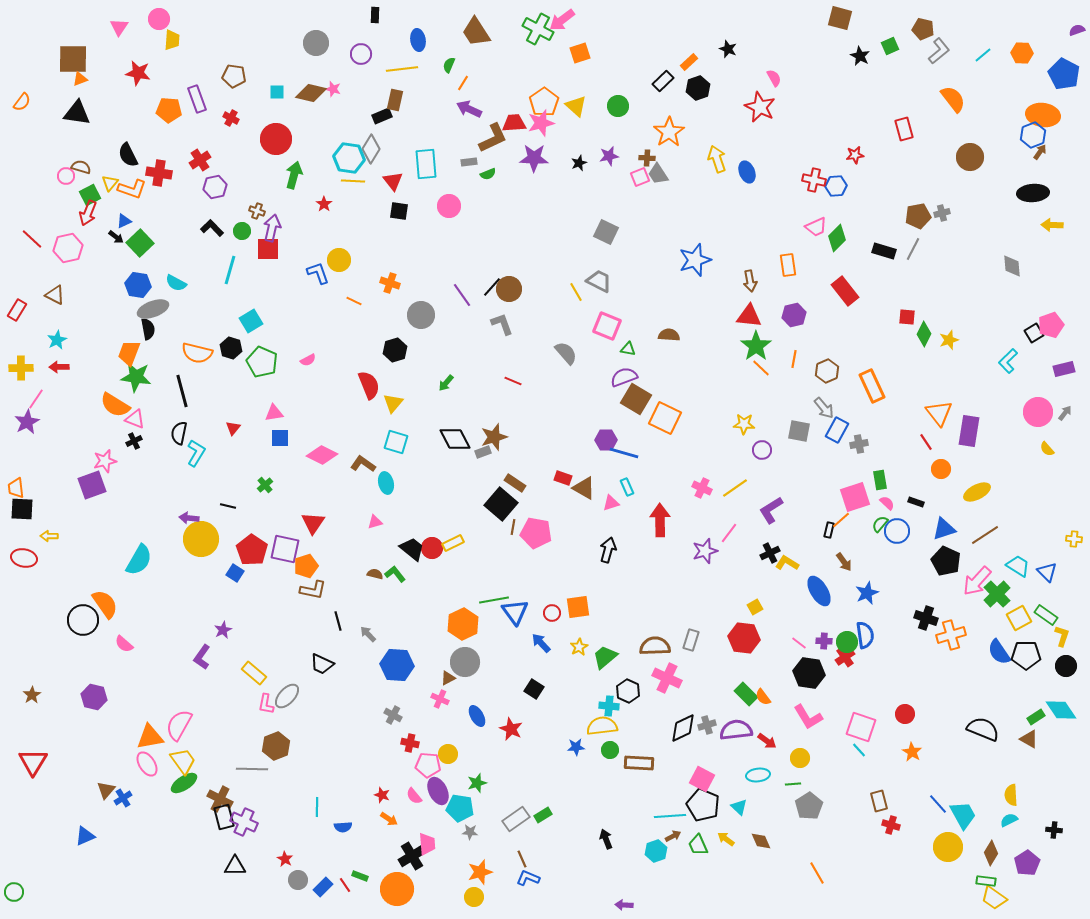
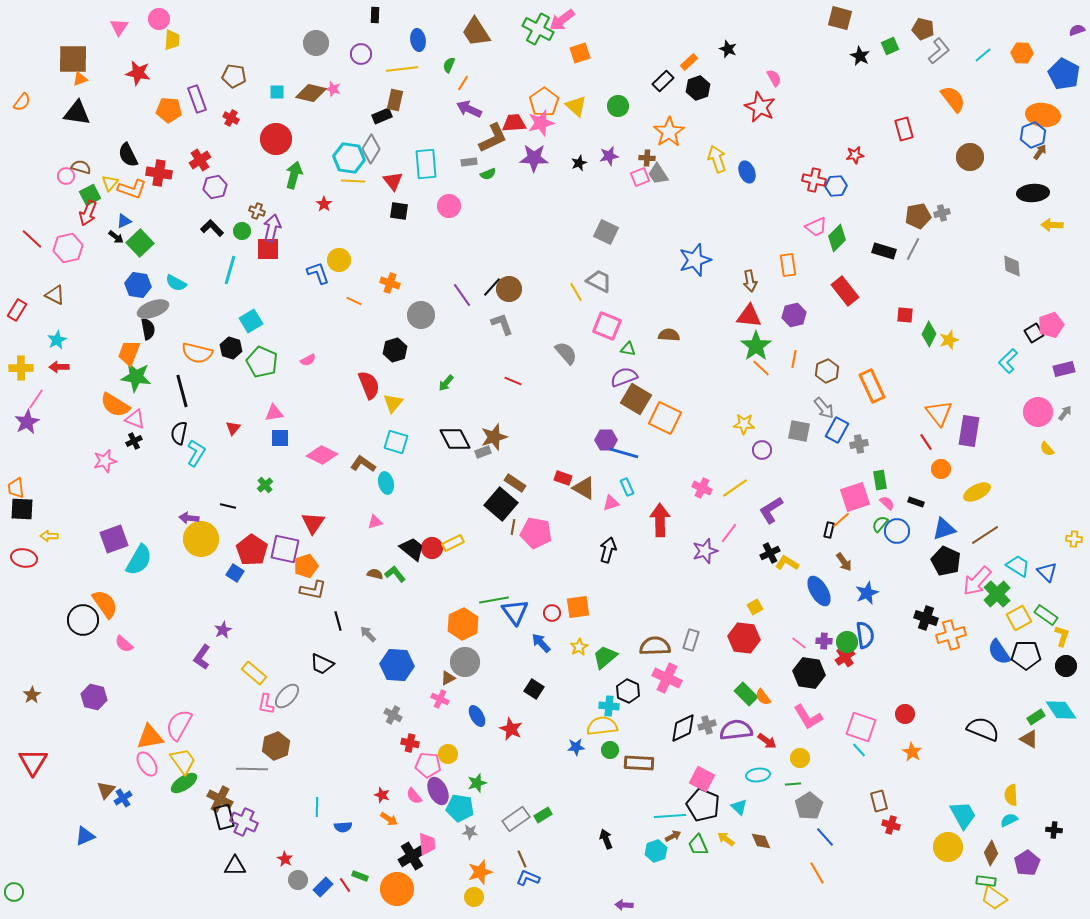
red square at (907, 317): moved 2 px left, 2 px up
green diamond at (924, 334): moved 5 px right
purple square at (92, 485): moved 22 px right, 54 px down
blue line at (938, 804): moved 113 px left, 33 px down
